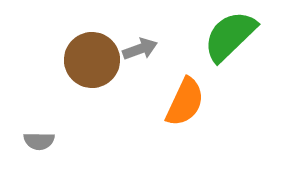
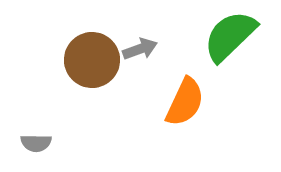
gray semicircle: moved 3 px left, 2 px down
